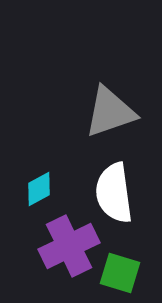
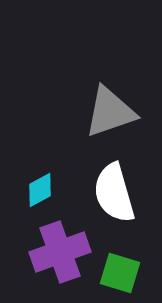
cyan diamond: moved 1 px right, 1 px down
white semicircle: rotated 8 degrees counterclockwise
purple cross: moved 9 px left, 6 px down; rotated 6 degrees clockwise
